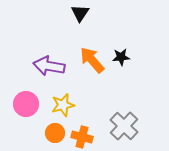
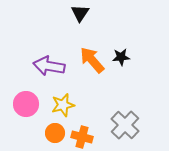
gray cross: moved 1 px right, 1 px up
